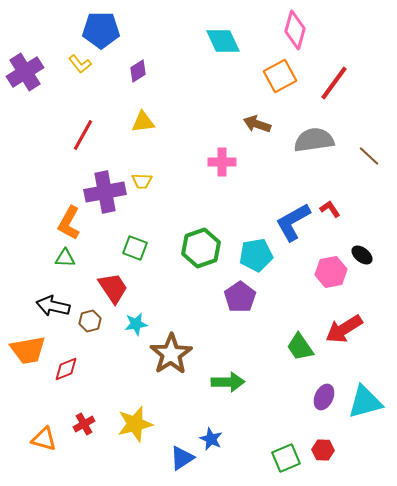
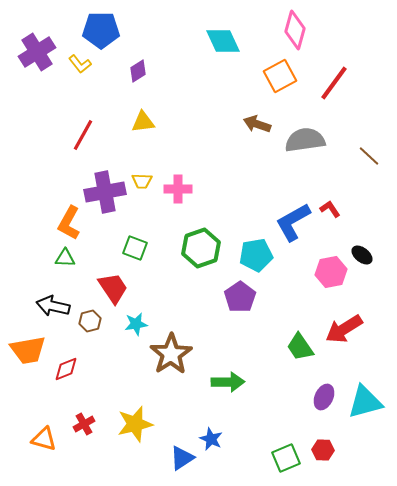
purple cross at (25, 72): moved 12 px right, 20 px up
gray semicircle at (314, 140): moved 9 px left
pink cross at (222, 162): moved 44 px left, 27 px down
